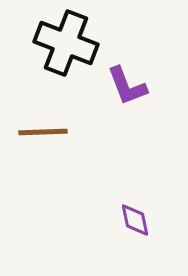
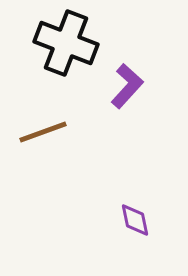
purple L-shape: rotated 117 degrees counterclockwise
brown line: rotated 18 degrees counterclockwise
